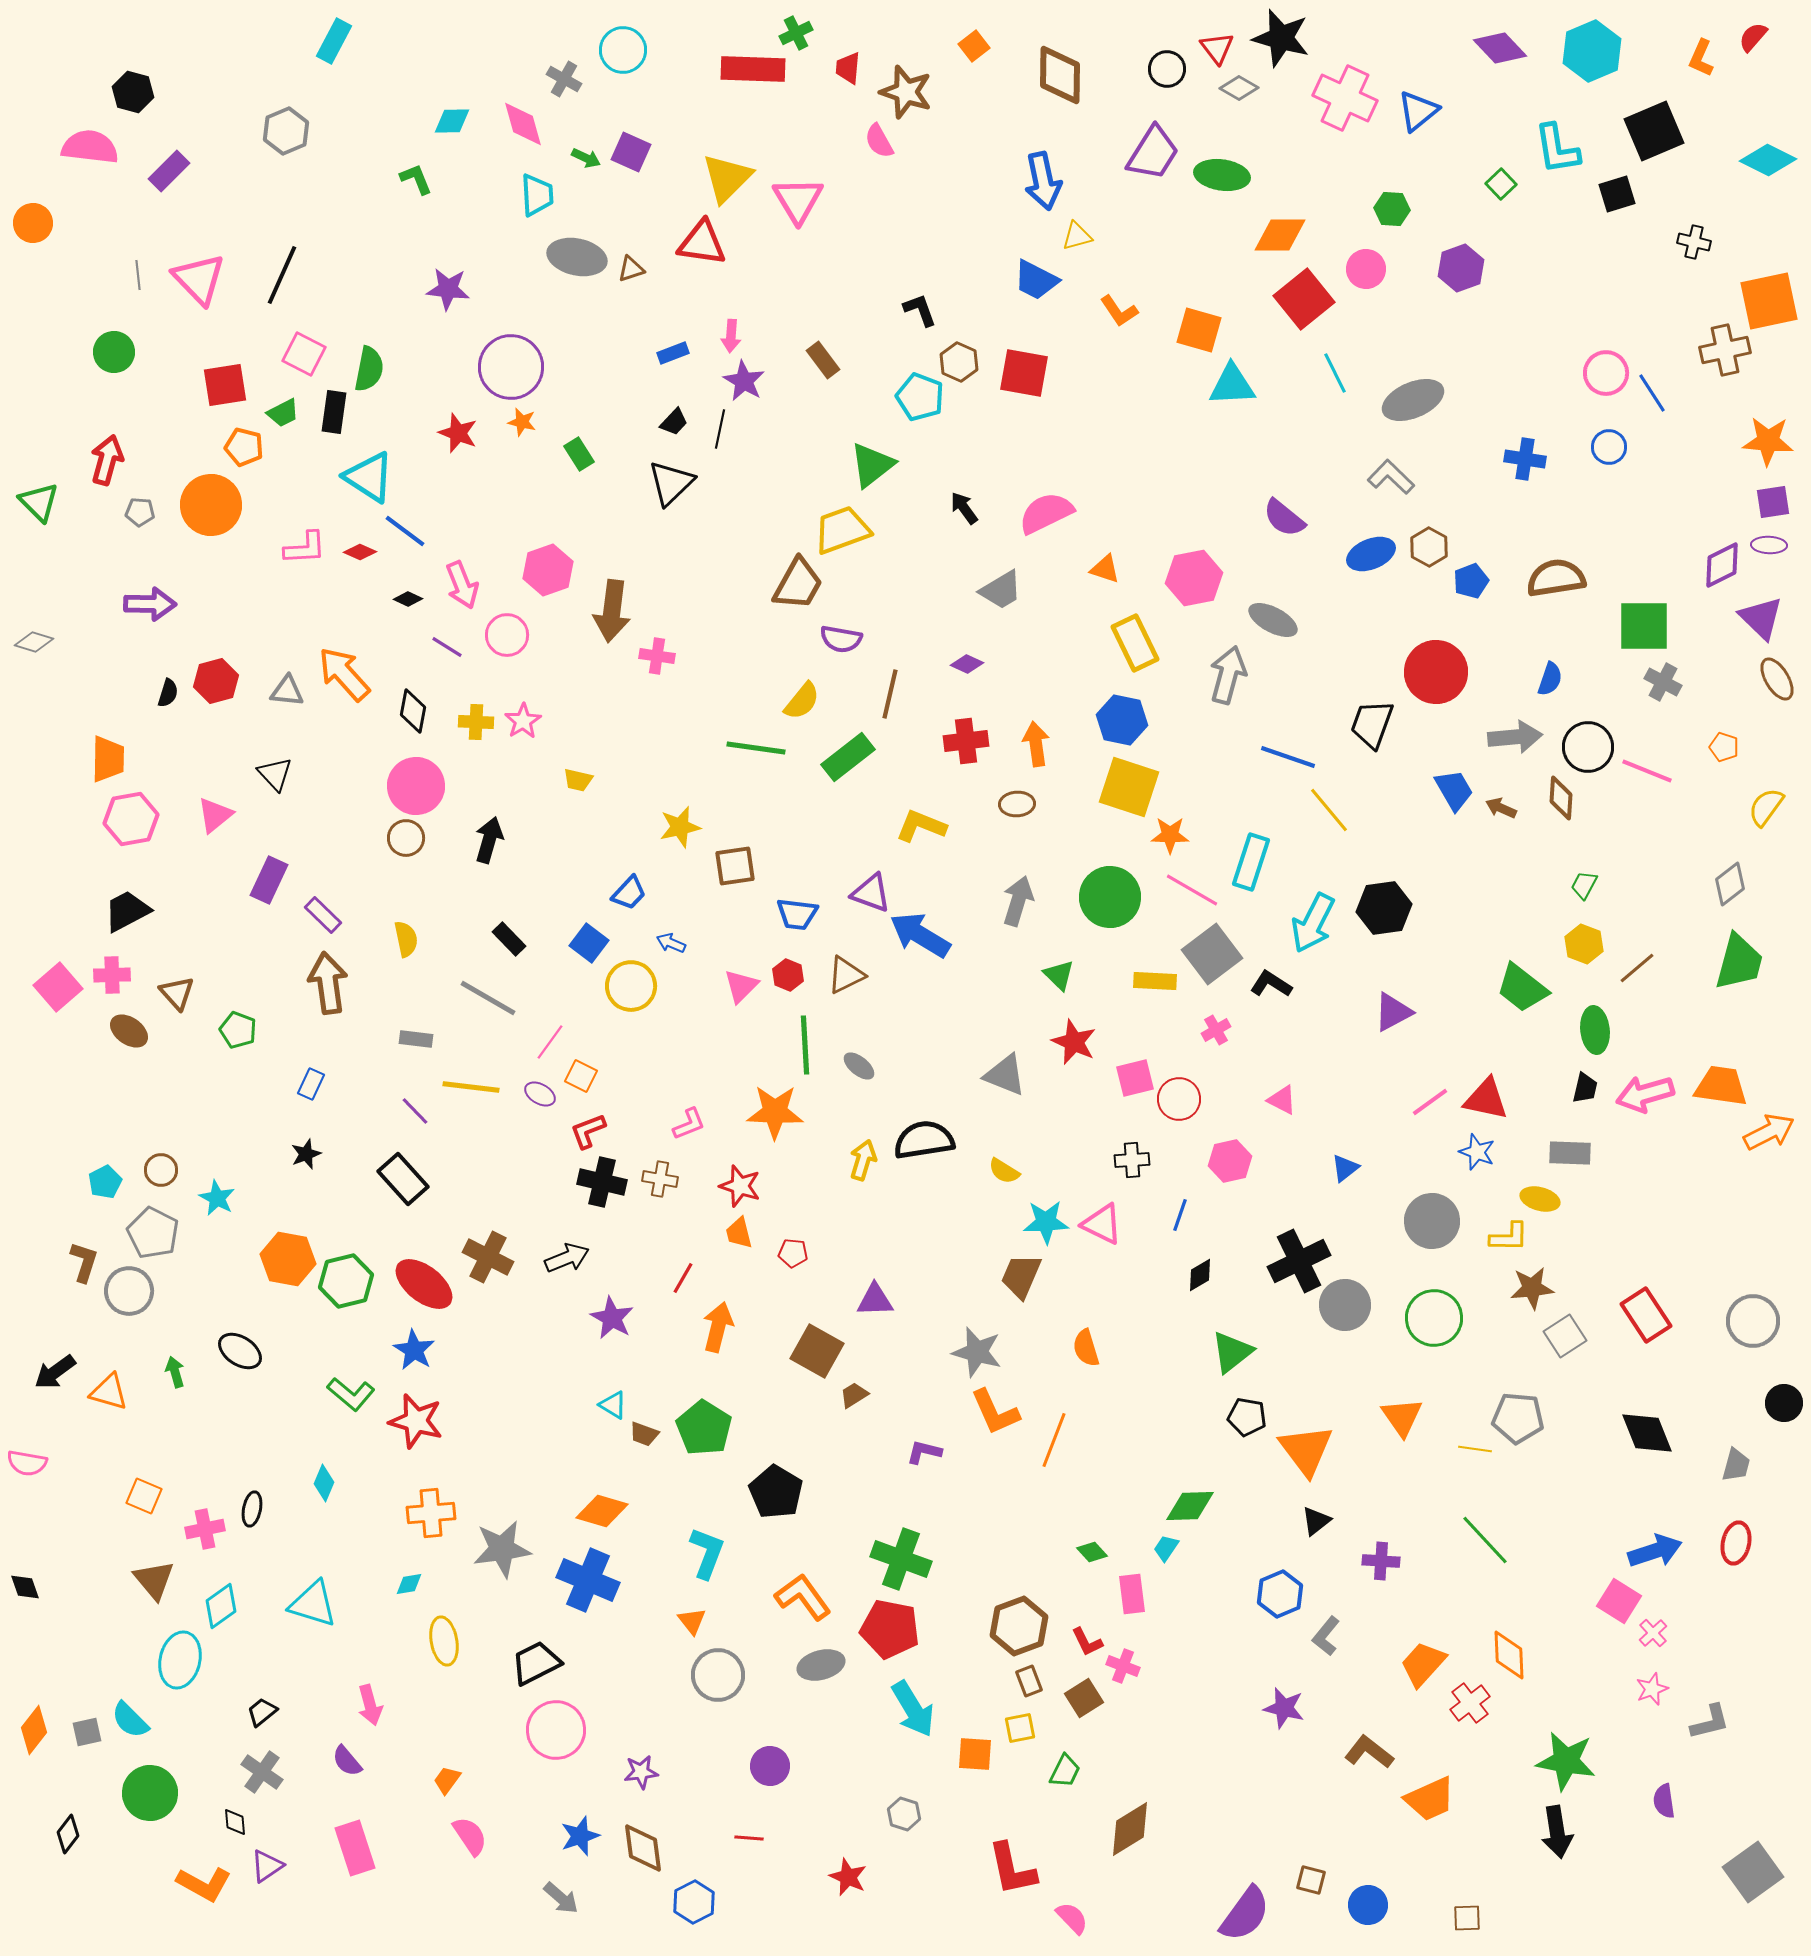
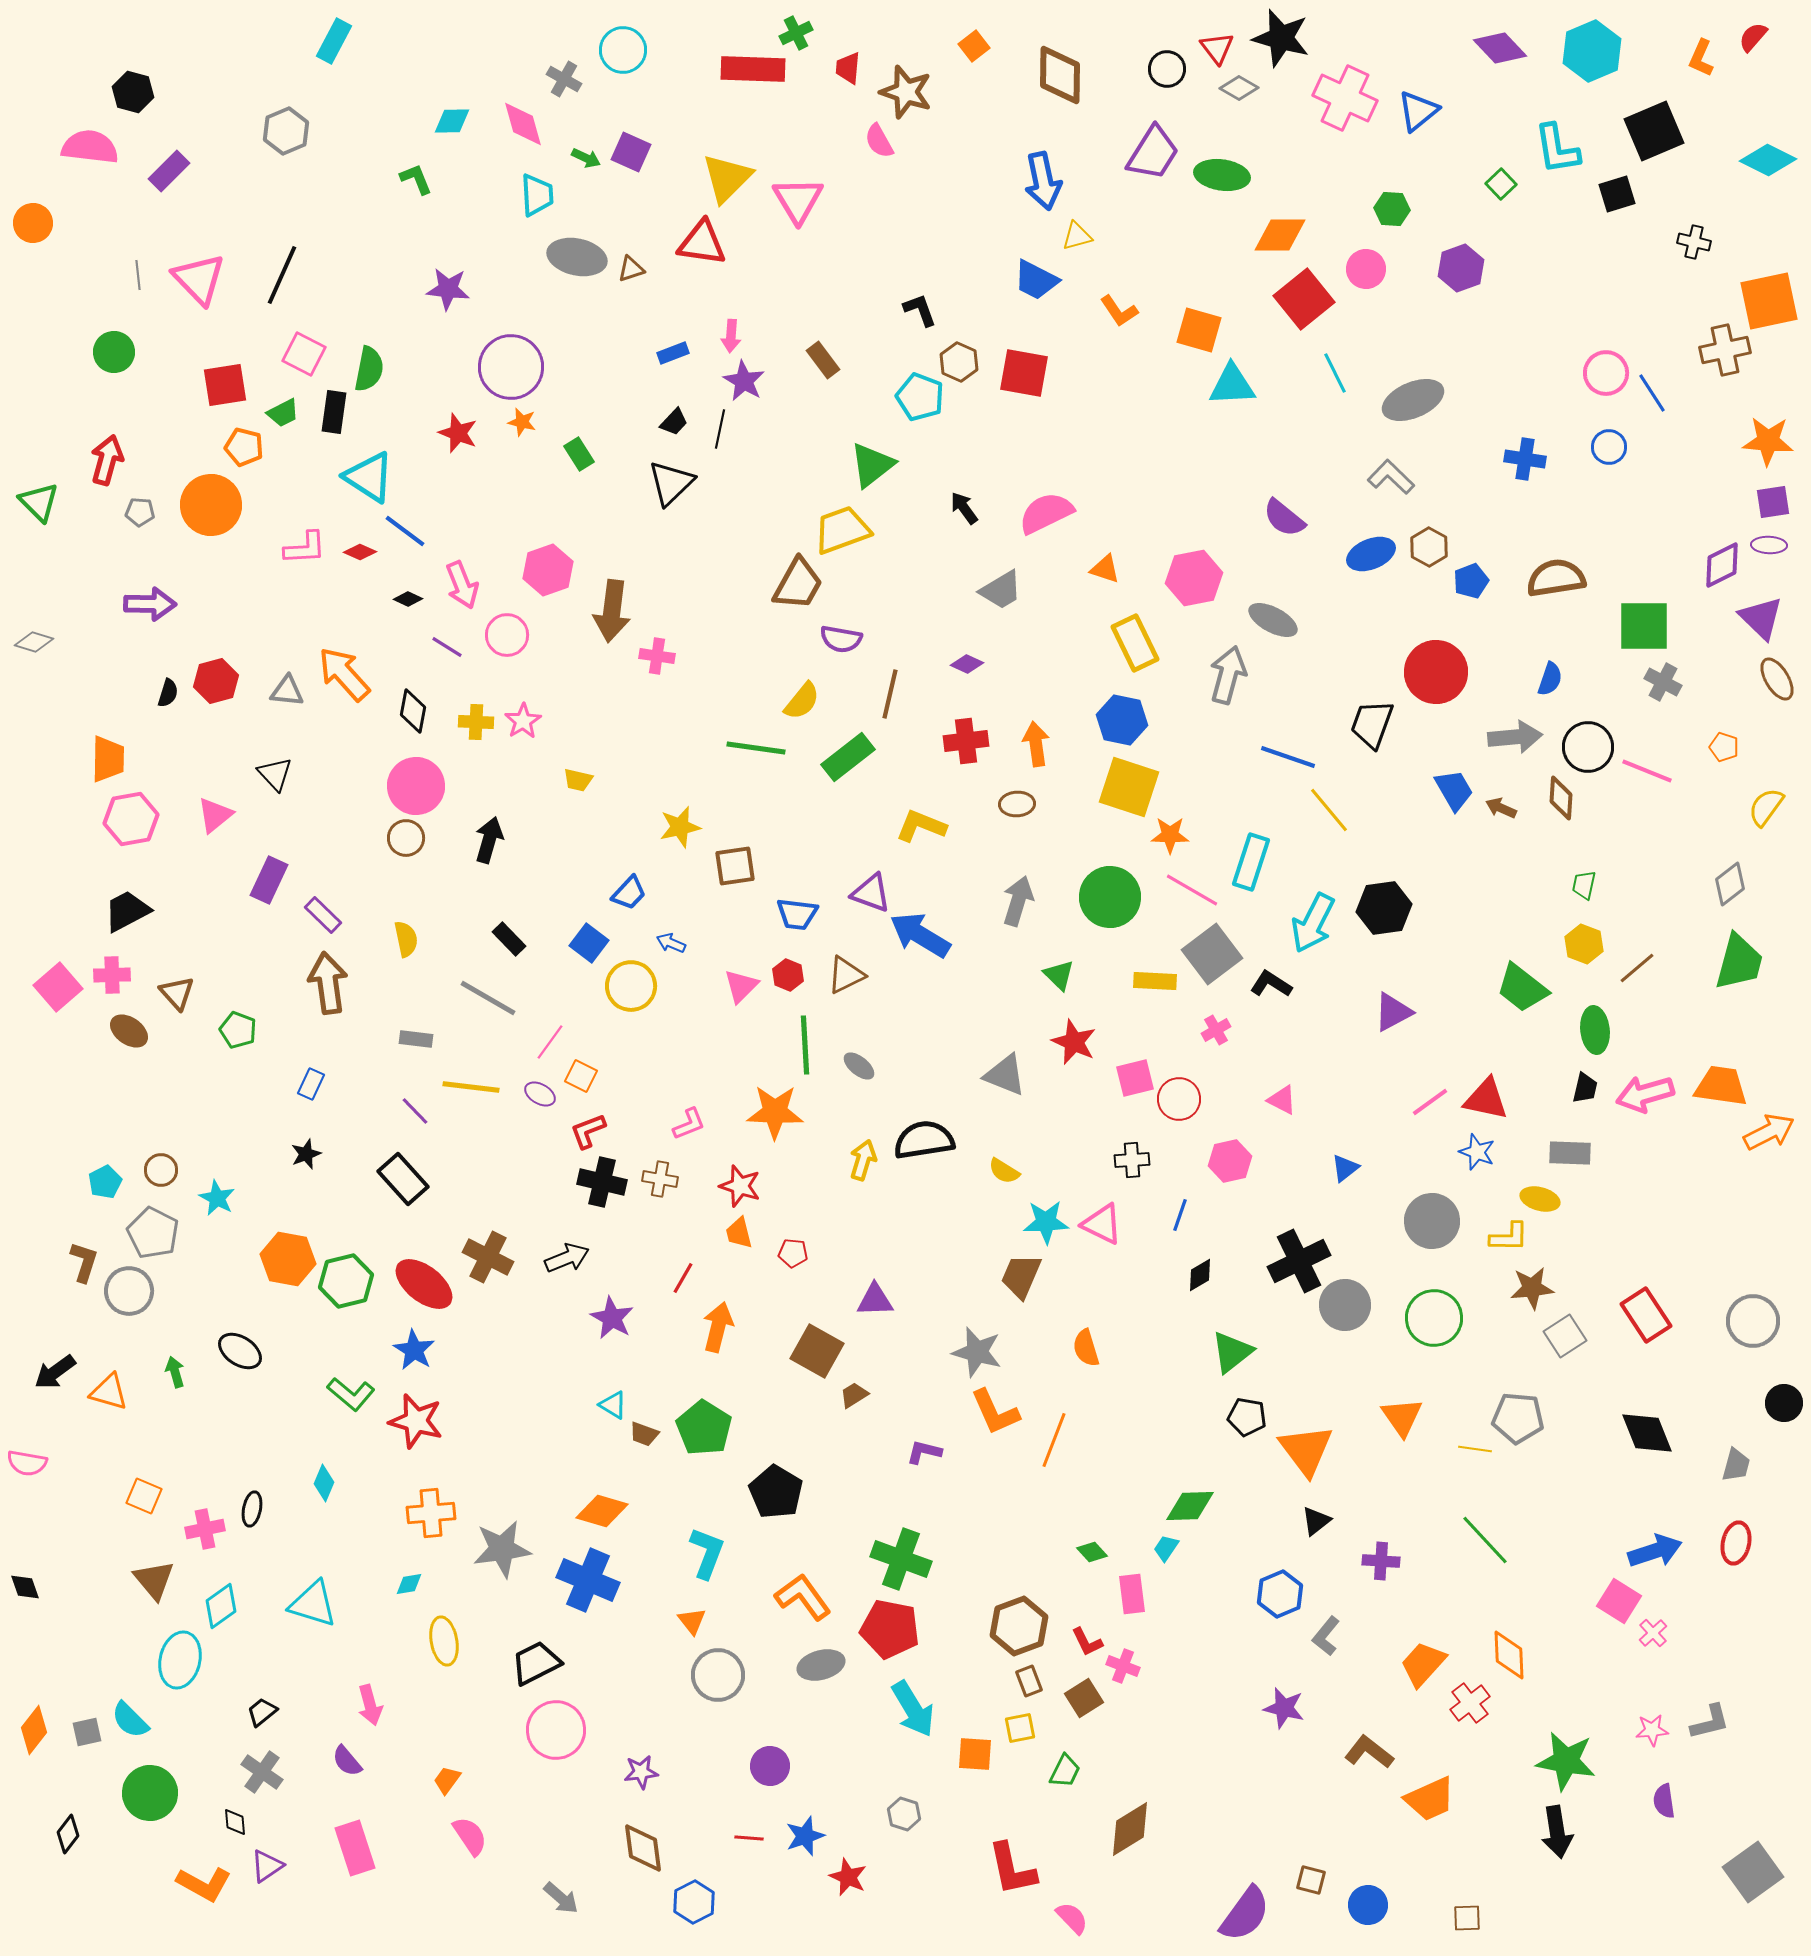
green trapezoid at (1584, 885): rotated 16 degrees counterclockwise
pink star at (1652, 1689): moved 41 px down; rotated 16 degrees clockwise
blue star at (580, 1836): moved 225 px right
